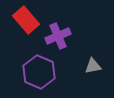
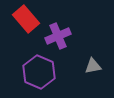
red rectangle: moved 1 px up
